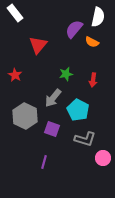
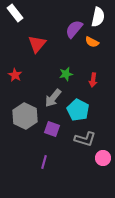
red triangle: moved 1 px left, 1 px up
